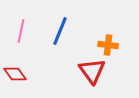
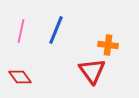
blue line: moved 4 px left, 1 px up
red diamond: moved 5 px right, 3 px down
